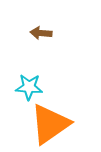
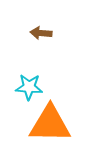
orange triangle: rotated 36 degrees clockwise
